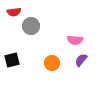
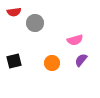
gray circle: moved 4 px right, 3 px up
pink semicircle: rotated 21 degrees counterclockwise
black square: moved 2 px right, 1 px down
